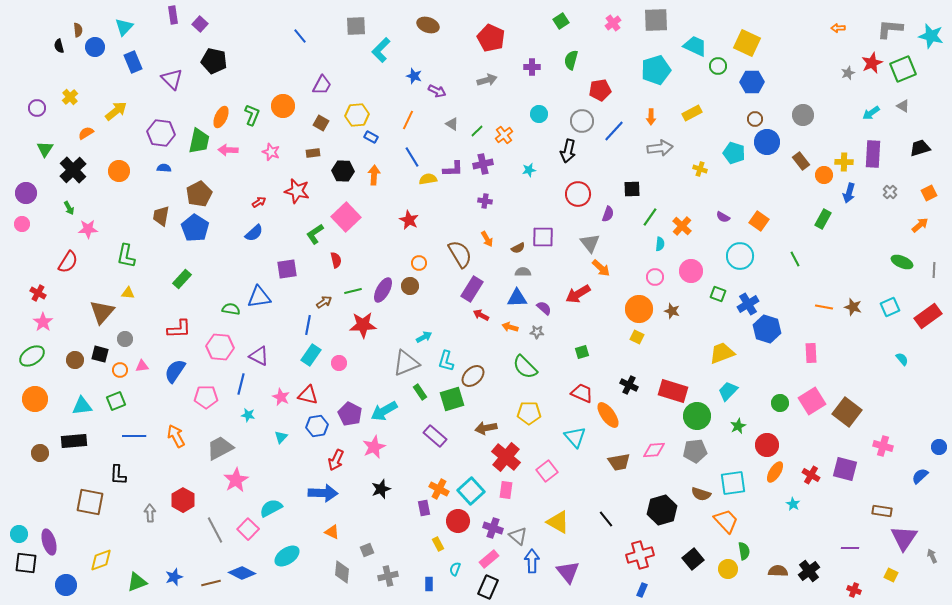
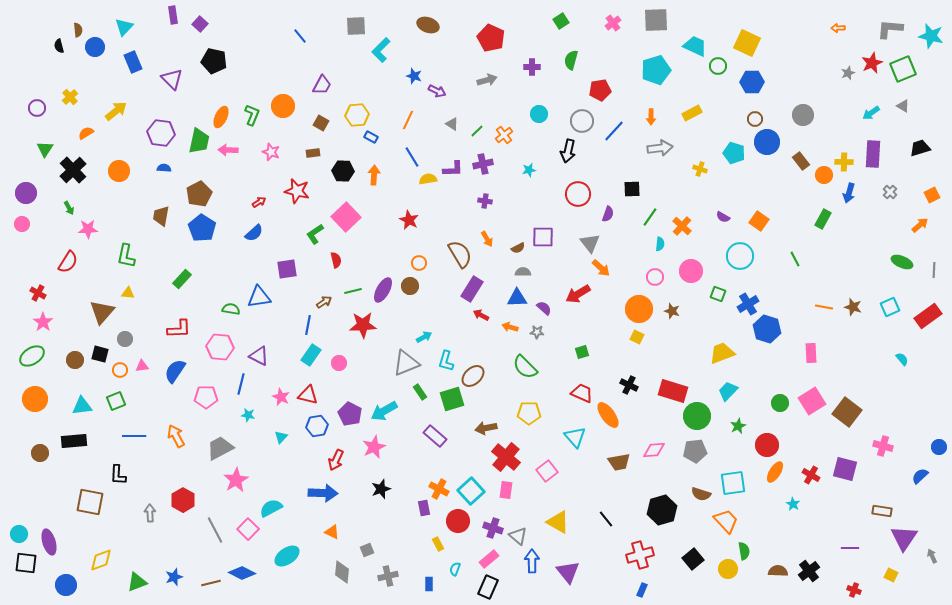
orange square at (929, 193): moved 3 px right, 2 px down
blue pentagon at (195, 228): moved 7 px right
